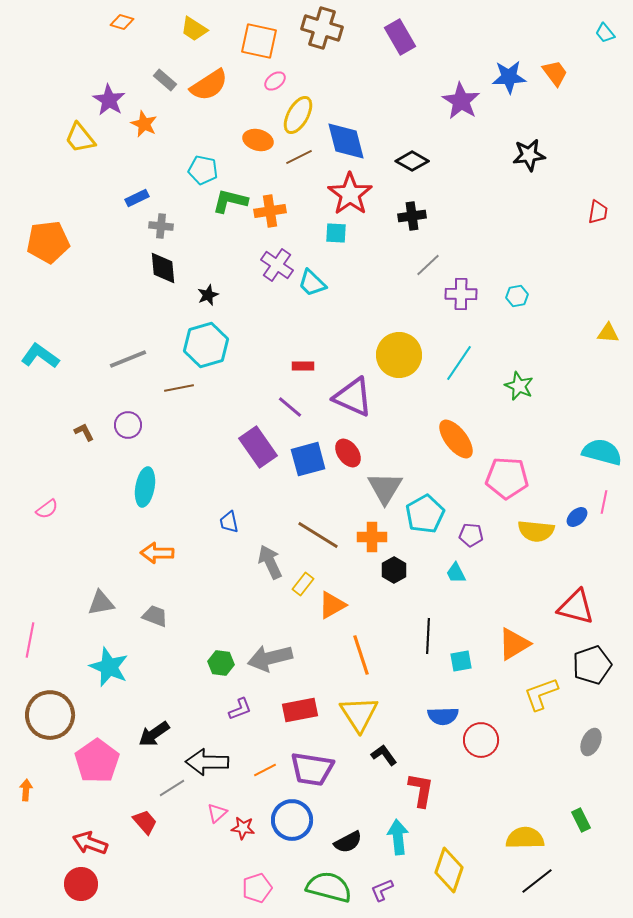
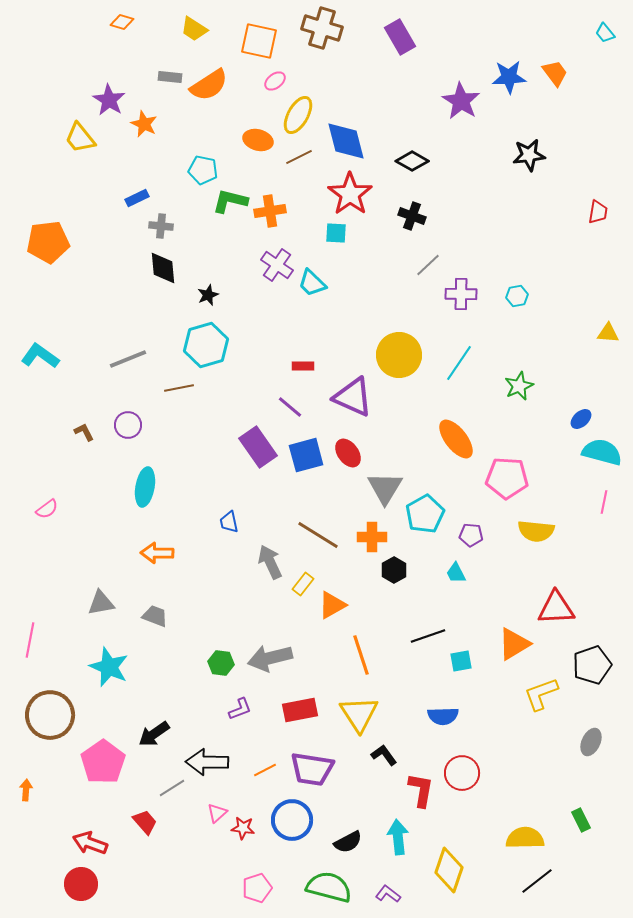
gray rectangle at (165, 80): moved 5 px right, 3 px up; rotated 35 degrees counterclockwise
black cross at (412, 216): rotated 28 degrees clockwise
green star at (519, 386): rotated 24 degrees clockwise
blue square at (308, 459): moved 2 px left, 4 px up
blue ellipse at (577, 517): moved 4 px right, 98 px up
red triangle at (576, 607): moved 20 px left, 1 px down; rotated 18 degrees counterclockwise
black line at (428, 636): rotated 68 degrees clockwise
red circle at (481, 740): moved 19 px left, 33 px down
pink pentagon at (97, 761): moved 6 px right, 1 px down
purple L-shape at (382, 890): moved 6 px right, 4 px down; rotated 60 degrees clockwise
